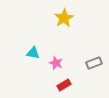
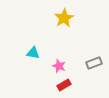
pink star: moved 3 px right, 3 px down
